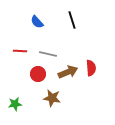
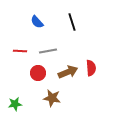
black line: moved 2 px down
gray line: moved 3 px up; rotated 24 degrees counterclockwise
red circle: moved 1 px up
